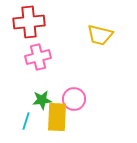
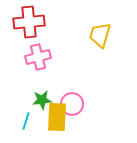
yellow trapezoid: rotated 92 degrees clockwise
pink circle: moved 2 px left, 5 px down
